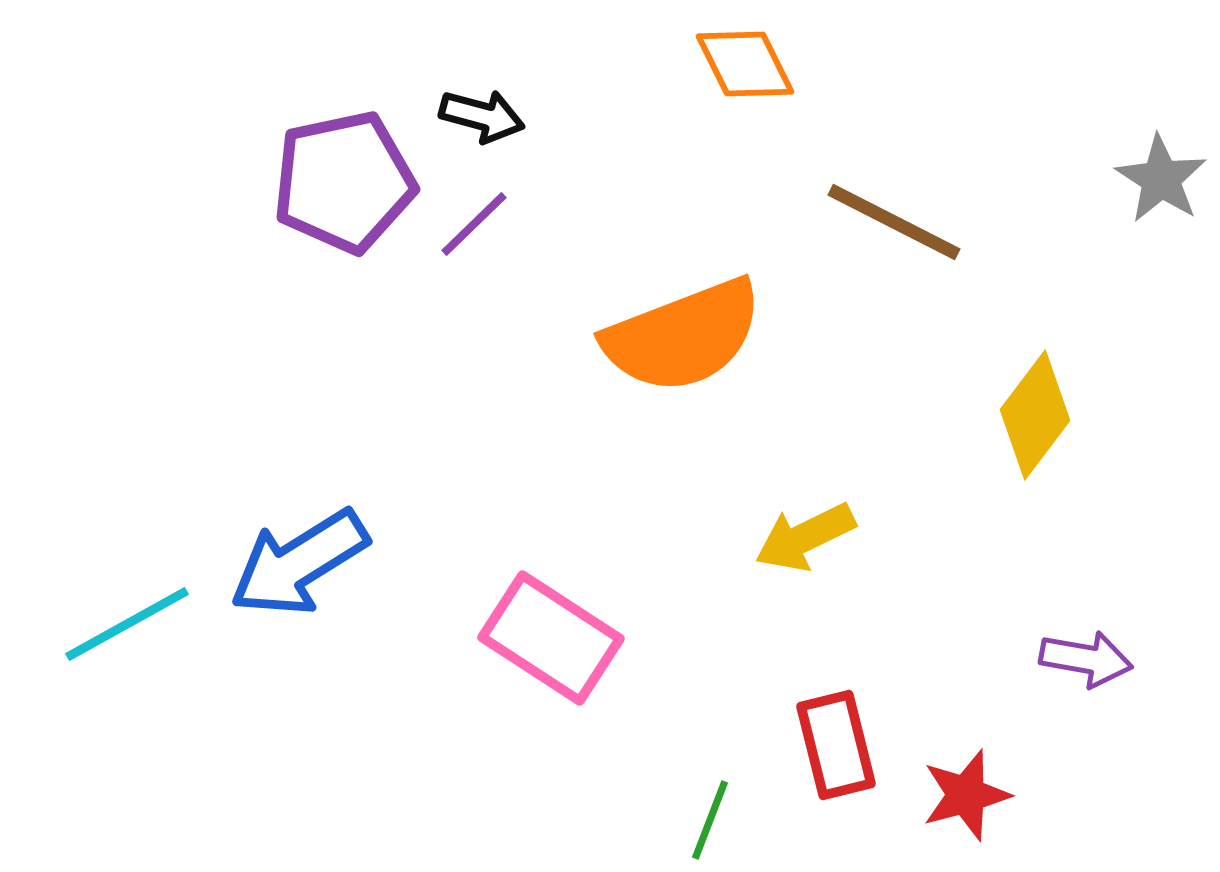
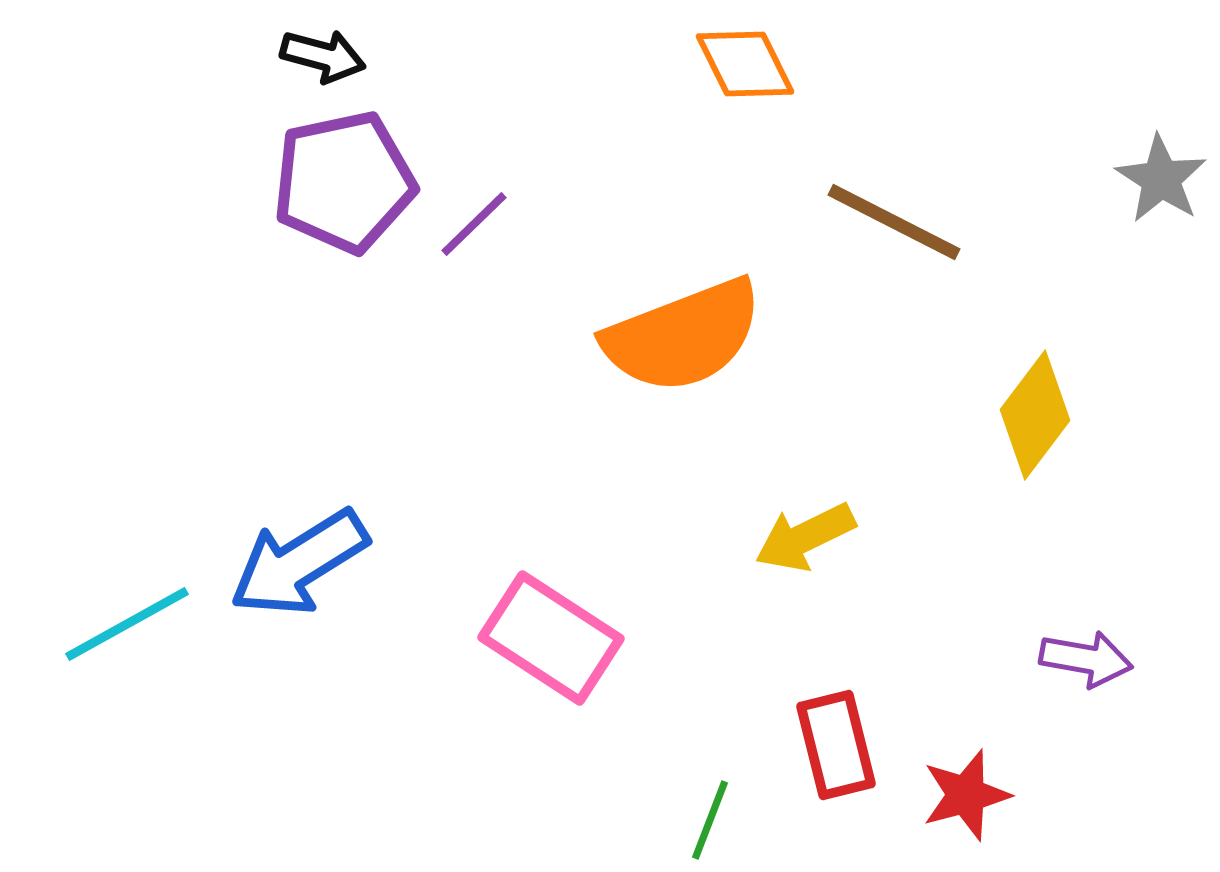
black arrow: moved 159 px left, 60 px up
